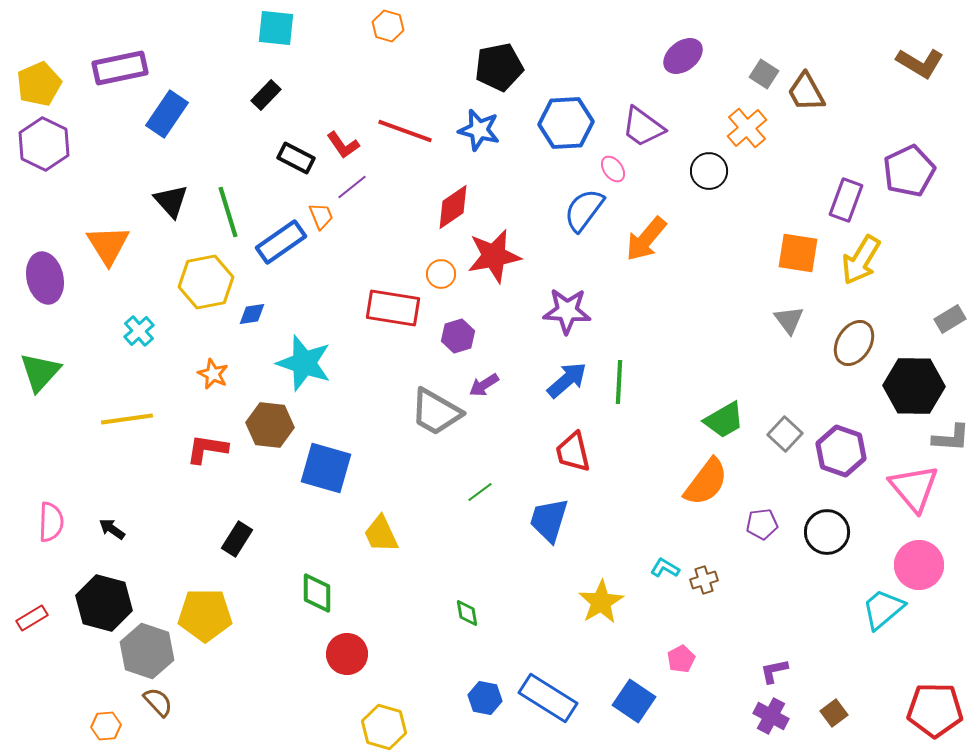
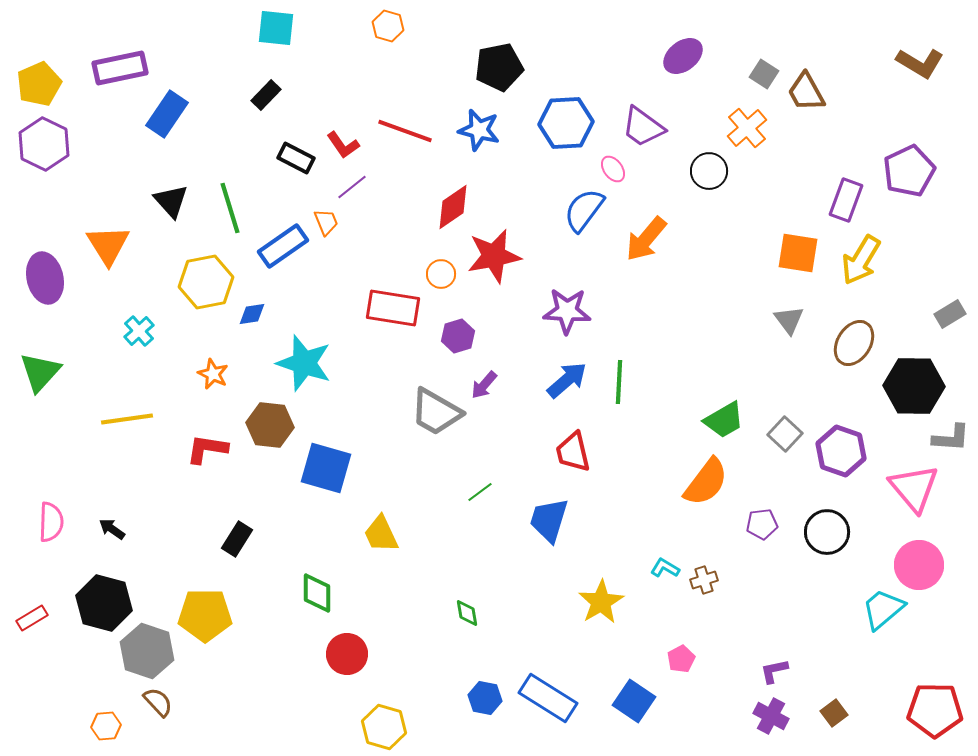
green line at (228, 212): moved 2 px right, 4 px up
orange trapezoid at (321, 216): moved 5 px right, 6 px down
blue rectangle at (281, 242): moved 2 px right, 4 px down
gray rectangle at (950, 319): moved 5 px up
purple arrow at (484, 385): rotated 16 degrees counterclockwise
